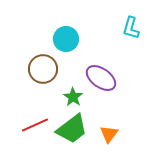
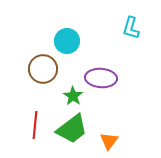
cyan circle: moved 1 px right, 2 px down
purple ellipse: rotated 32 degrees counterclockwise
green star: moved 1 px up
red line: rotated 60 degrees counterclockwise
orange triangle: moved 7 px down
